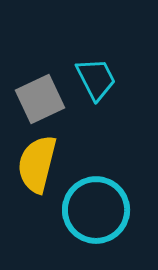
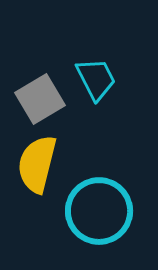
gray square: rotated 6 degrees counterclockwise
cyan circle: moved 3 px right, 1 px down
